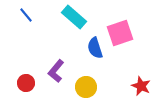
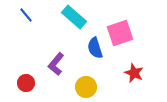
purple L-shape: moved 7 px up
red star: moved 7 px left, 13 px up
